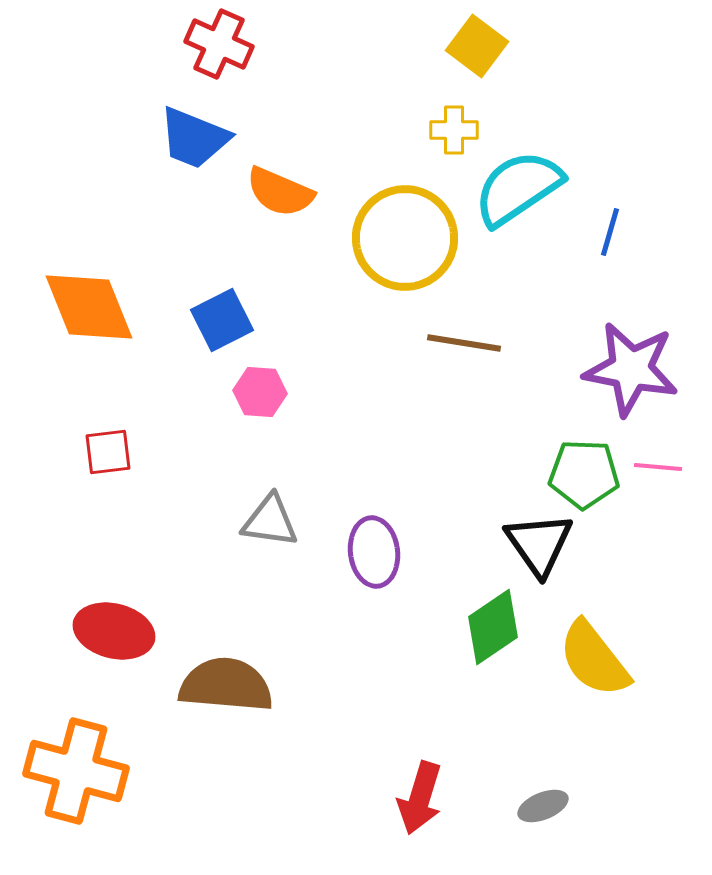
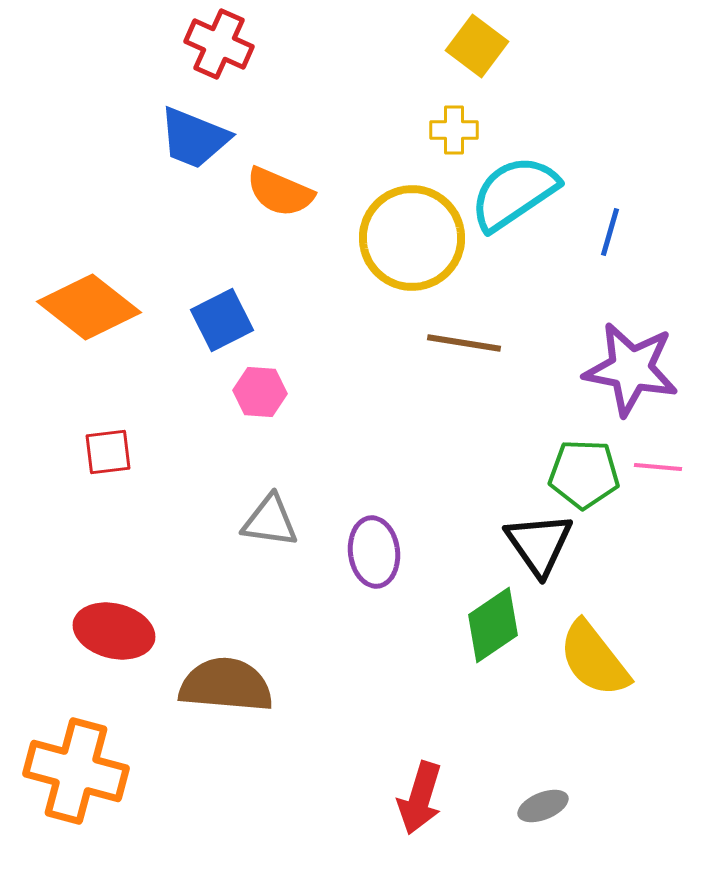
cyan semicircle: moved 4 px left, 5 px down
yellow circle: moved 7 px right
orange diamond: rotated 30 degrees counterclockwise
green diamond: moved 2 px up
